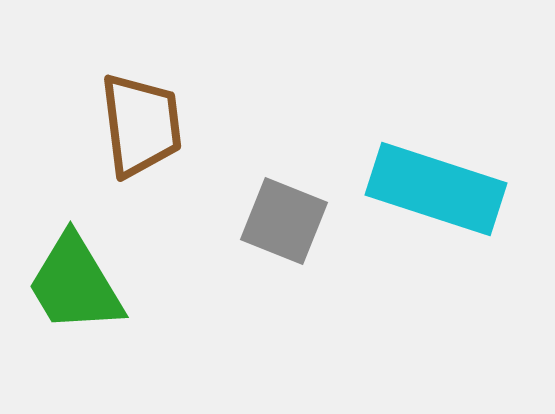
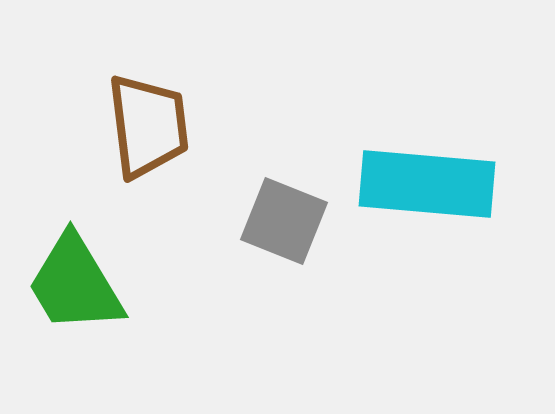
brown trapezoid: moved 7 px right, 1 px down
cyan rectangle: moved 9 px left, 5 px up; rotated 13 degrees counterclockwise
